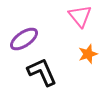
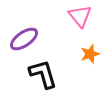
orange star: moved 2 px right
black L-shape: moved 1 px right, 2 px down; rotated 8 degrees clockwise
